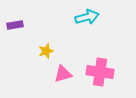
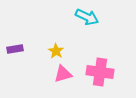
cyan arrow: rotated 40 degrees clockwise
purple rectangle: moved 24 px down
yellow star: moved 10 px right; rotated 21 degrees counterclockwise
